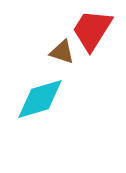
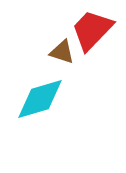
red trapezoid: rotated 12 degrees clockwise
